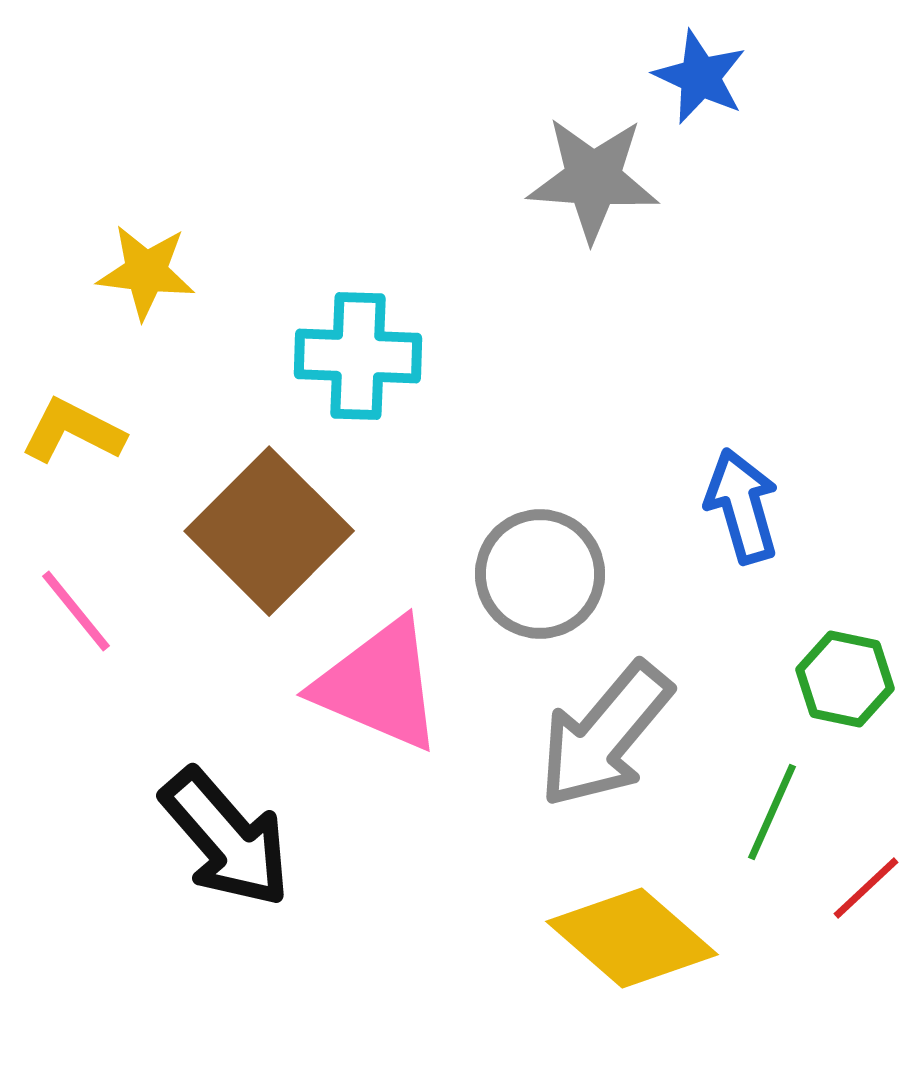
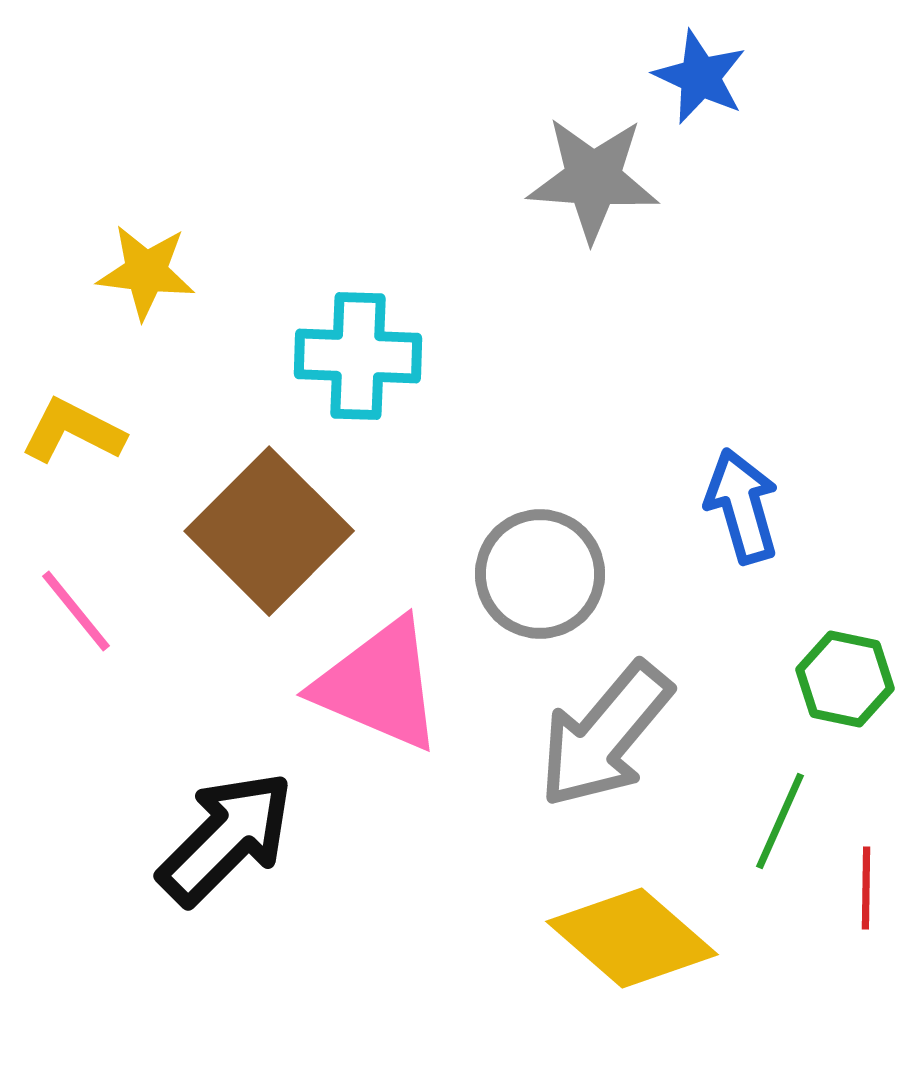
green line: moved 8 px right, 9 px down
black arrow: rotated 94 degrees counterclockwise
red line: rotated 46 degrees counterclockwise
